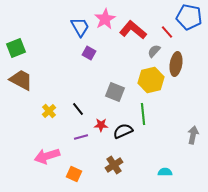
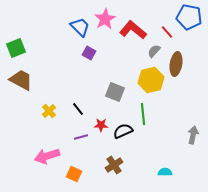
blue trapezoid: rotated 15 degrees counterclockwise
